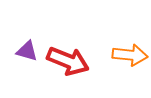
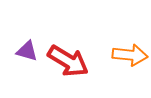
red arrow: rotated 9 degrees clockwise
